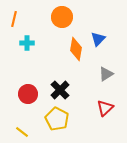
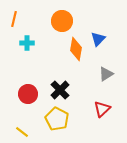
orange circle: moved 4 px down
red triangle: moved 3 px left, 1 px down
